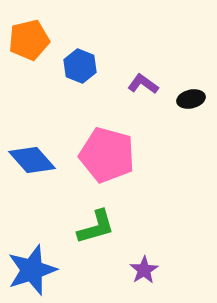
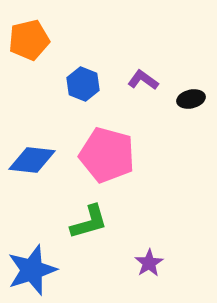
blue hexagon: moved 3 px right, 18 px down
purple L-shape: moved 4 px up
blue diamond: rotated 42 degrees counterclockwise
green L-shape: moved 7 px left, 5 px up
purple star: moved 5 px right, 7 px up
